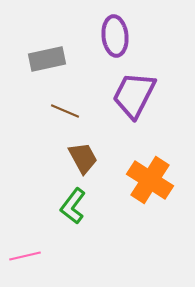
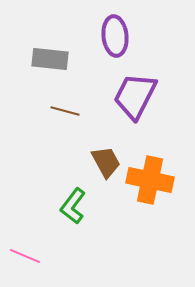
gray rectangle: moved 3 px right; rotated 18 degrees clockwise
purple trapezoid: moved 1 px right, 1 px down
brown line: rotated 8 degrees counterclockwise
brown trapezoid: moved 23 px right, 4 px down
orange cross: rotated 21 degrees counterclockwise
pink line: rotated 36 degrees clockwise
